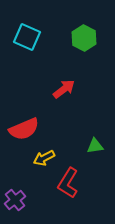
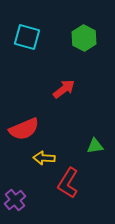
cyan square: rotated 8 degrees counterclockwise
yellow arrow: rotated 30 degrees clockwise
